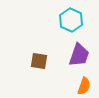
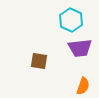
purple trapezoid: moved 1 px right, 7 px up; rotated 65 degrees clockwise
orange semicircle: moved 1 px left
